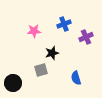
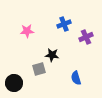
pink star: moved 7 px left
black star: moved 2 px down; rotated 24 degrees clockwise
gray square: moved 2 px left, 1 px up
black circle: moved 1 px right
